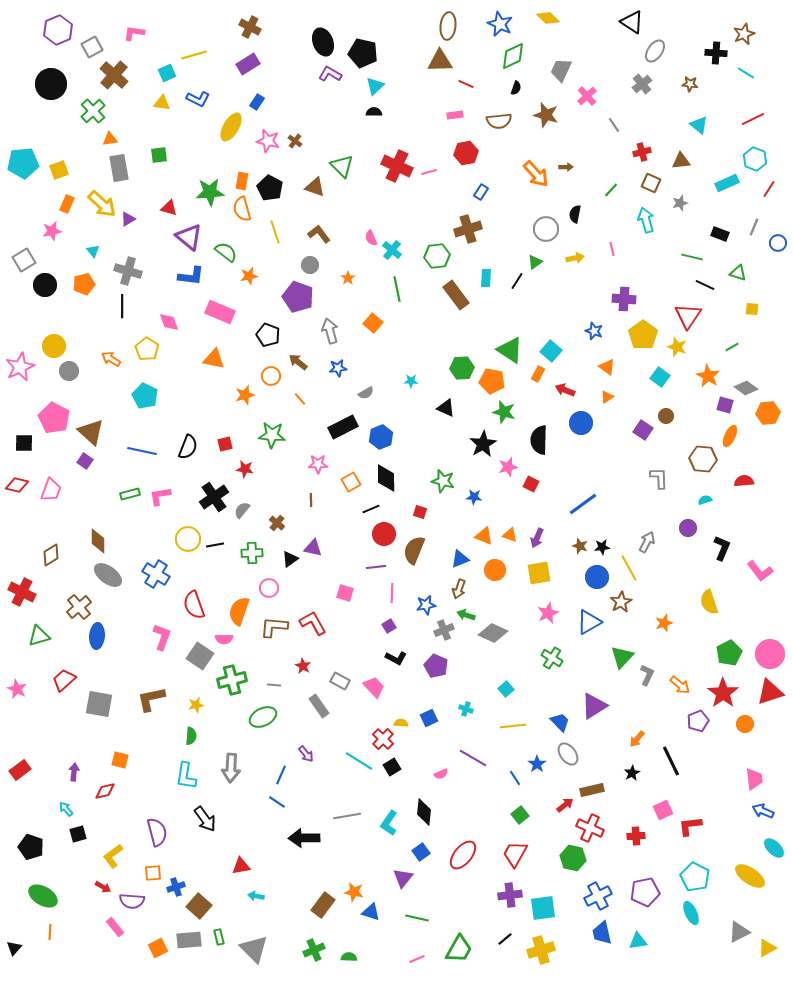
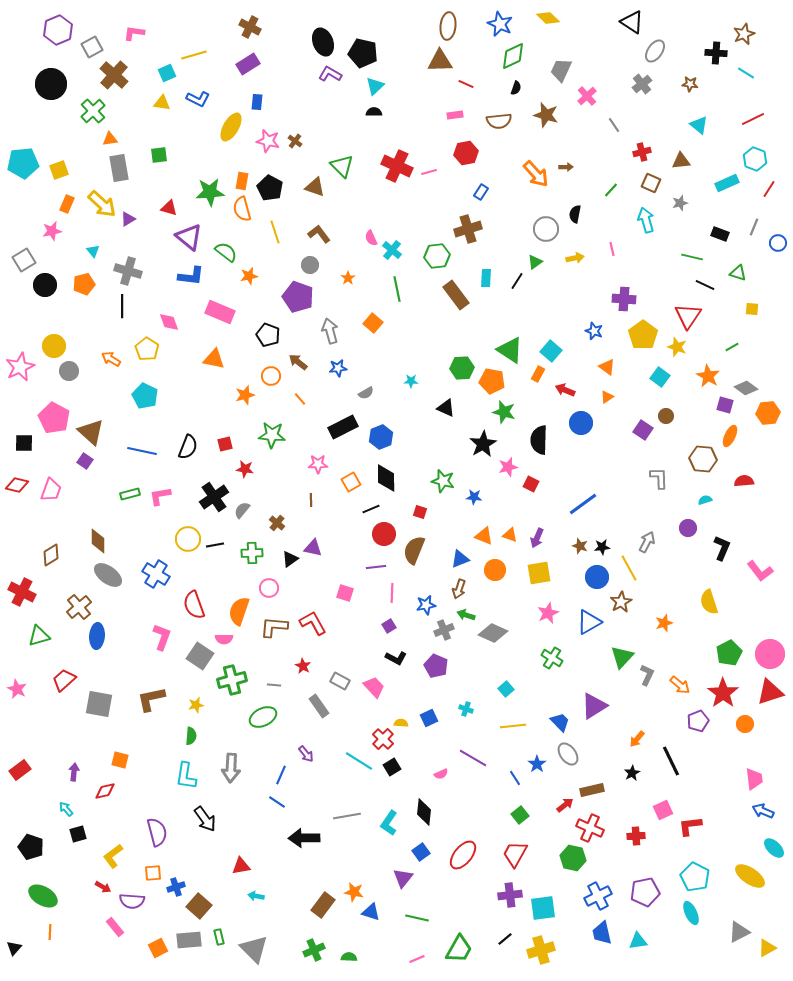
blue rectangle at (257, 102): rotated 28 degrees counterclockwise
